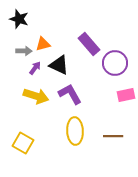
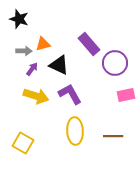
purple arrow: moved 3 px left, 1 px down
